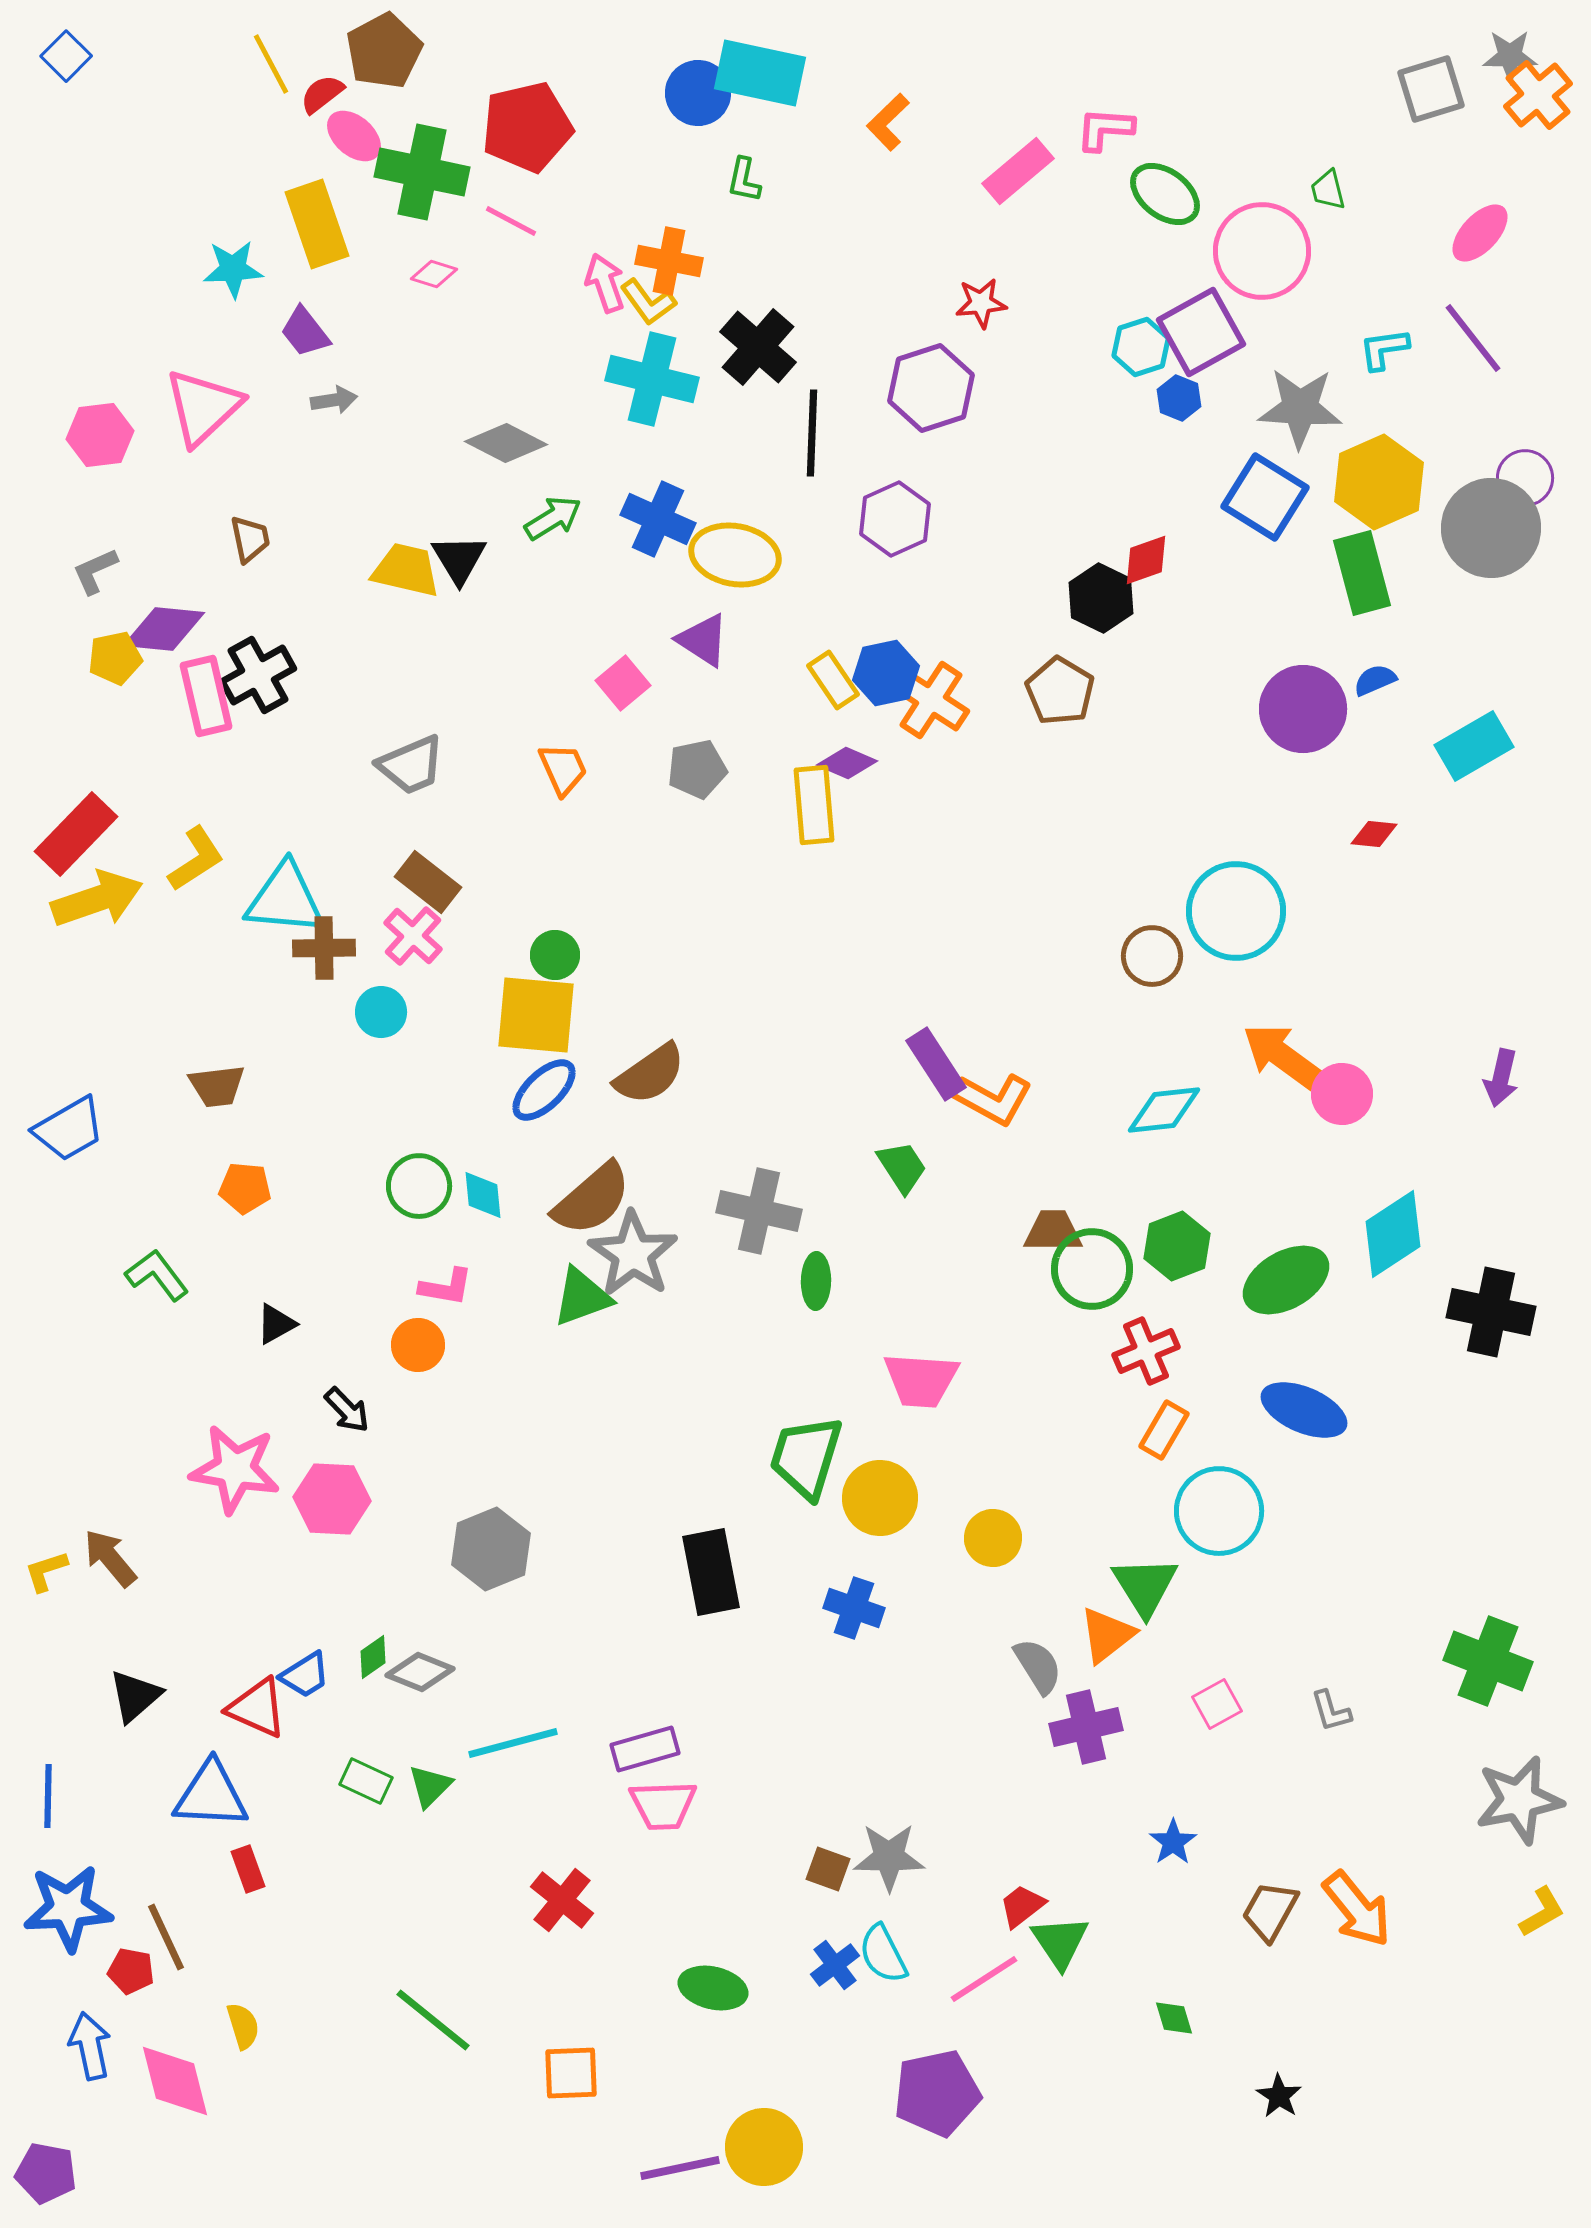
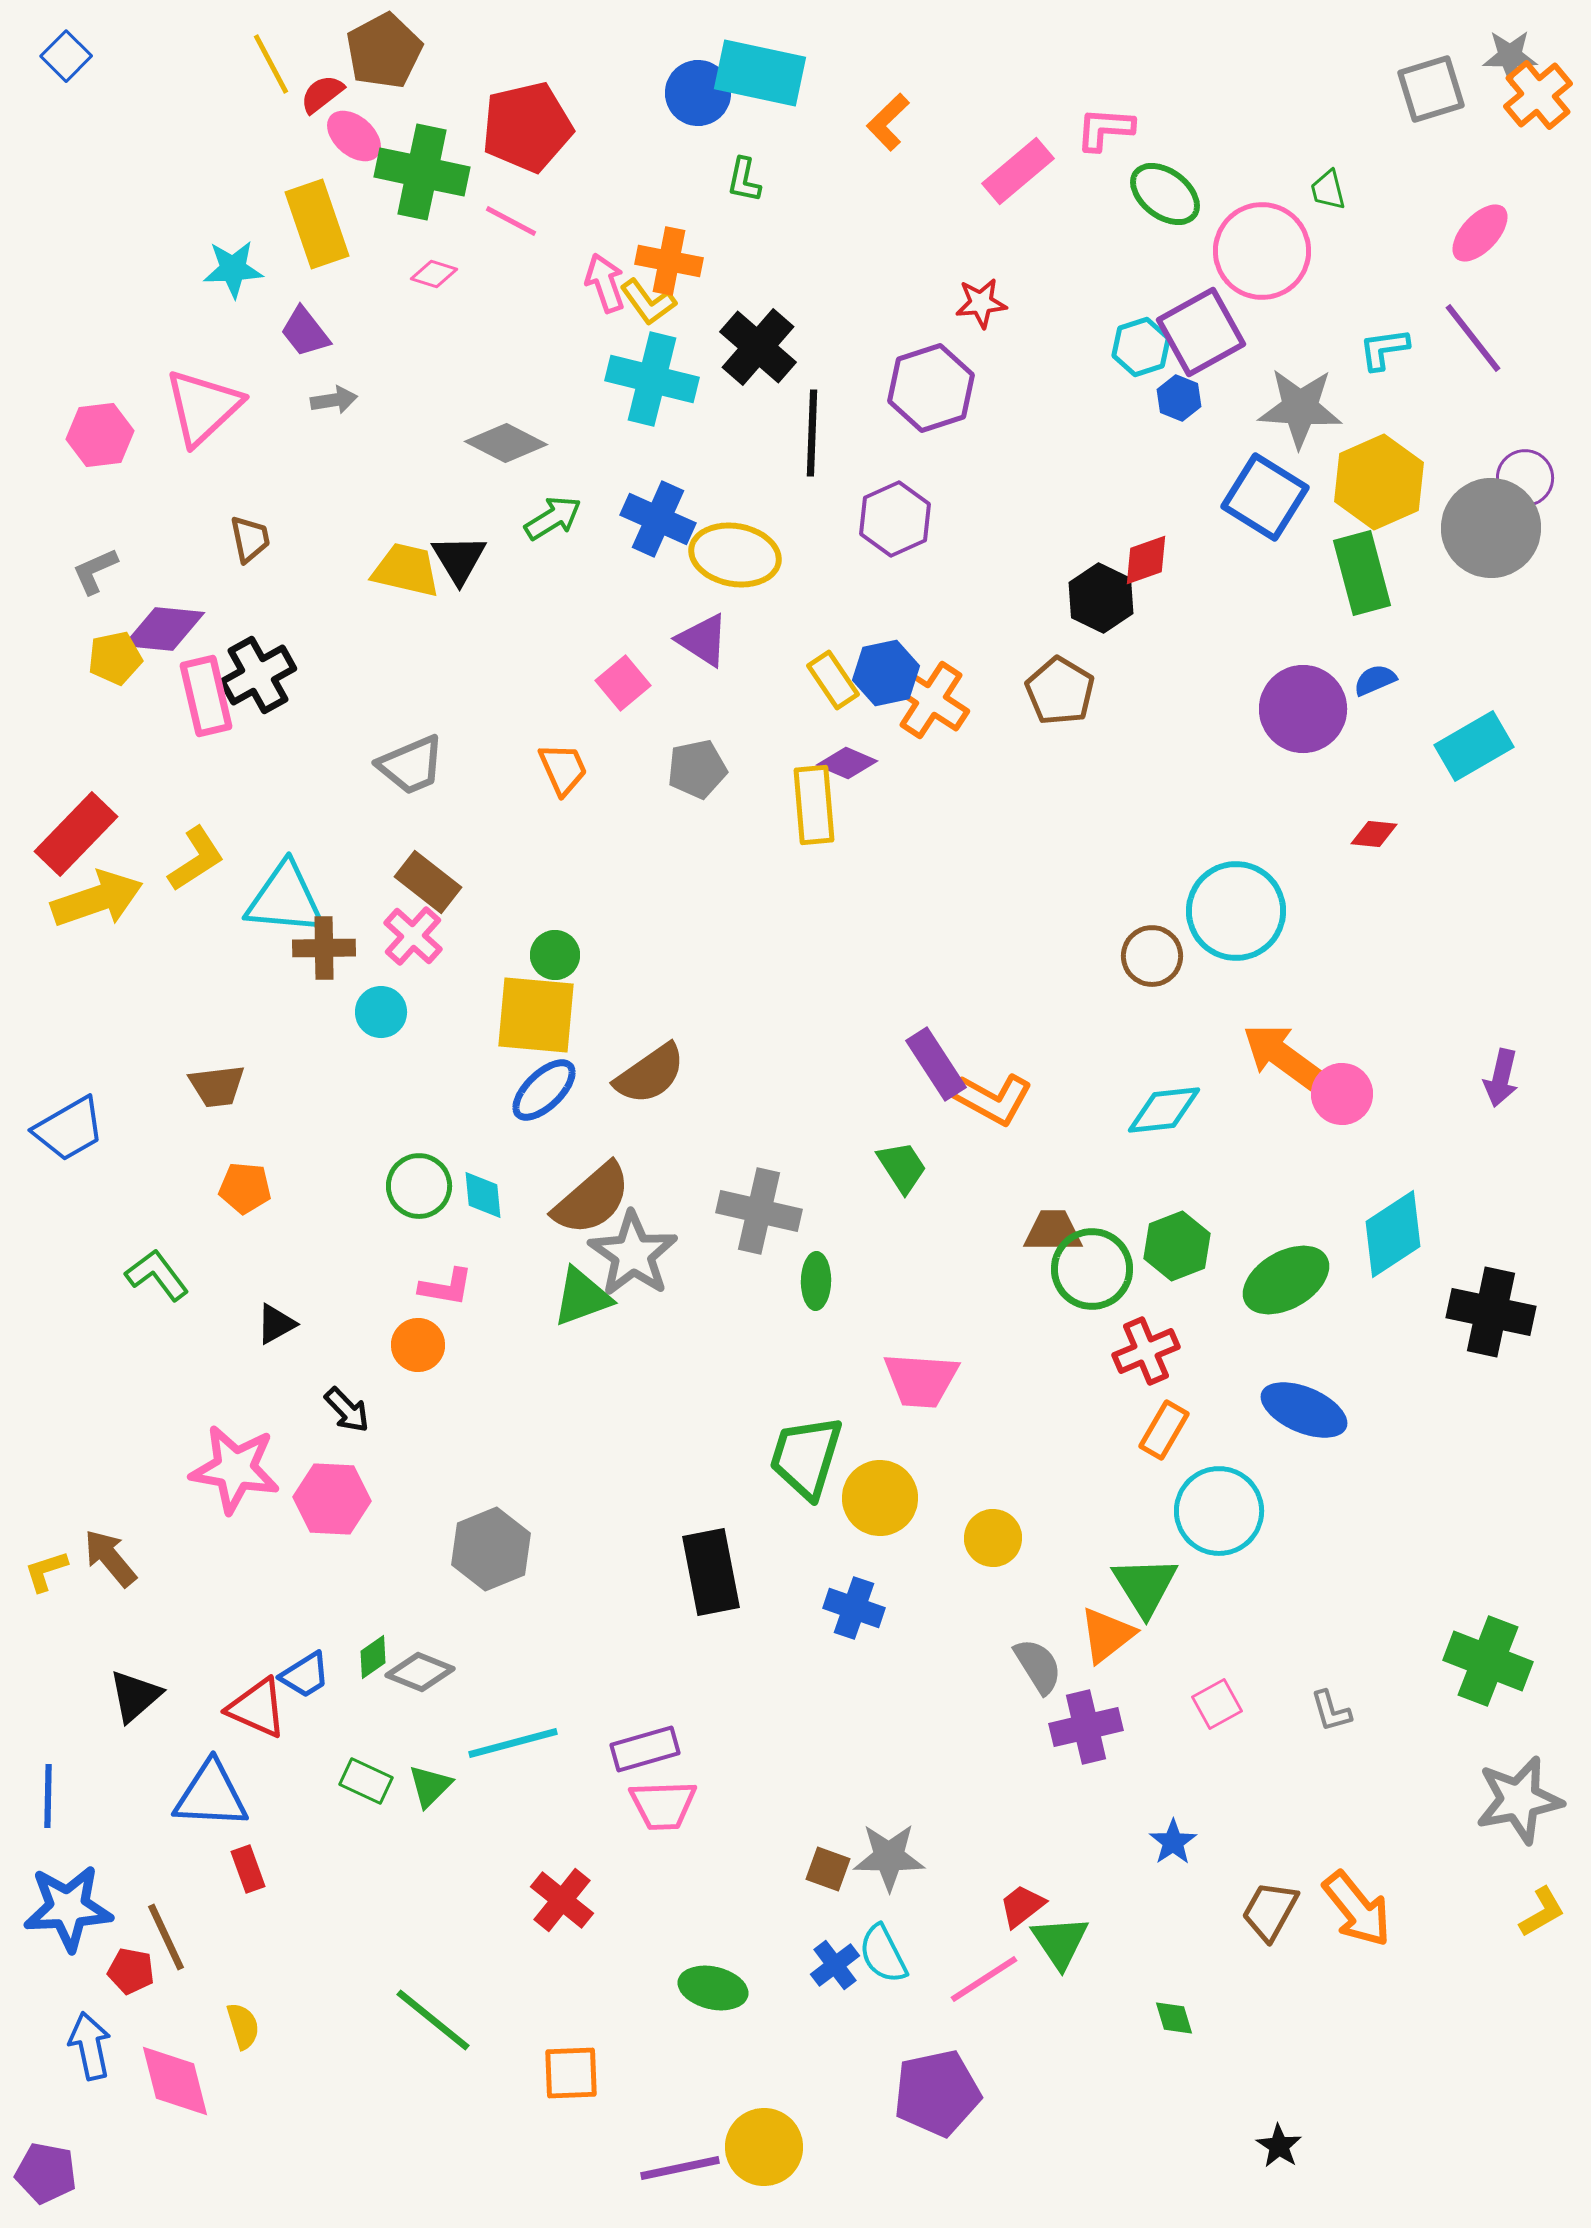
black star at (1279, 2096): moved 50 px down
